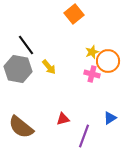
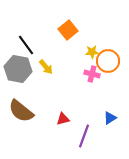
orange square: moved 6 px left, 16 px down
yellow star: rotated 16 degrees clockwise
yellow arrow: moved 3 px left
brown semicircle: moved 16 px up
